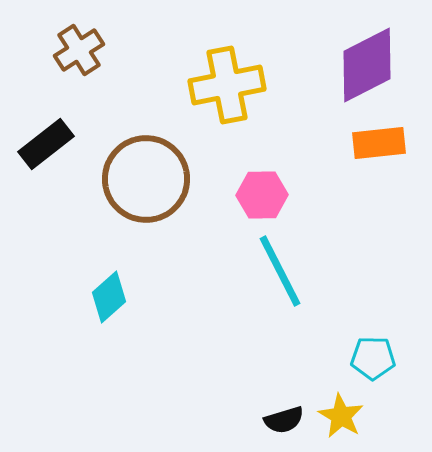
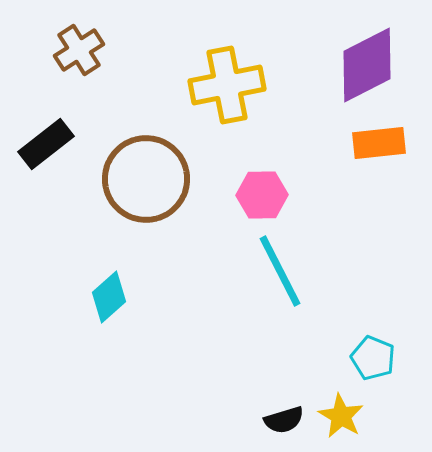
cyan pentagon: rotated 21 degrees clockwise
